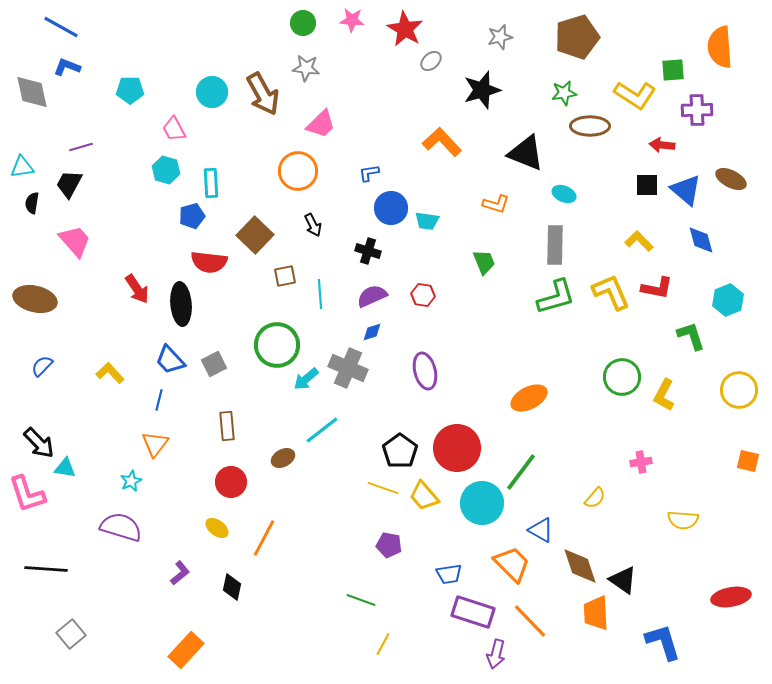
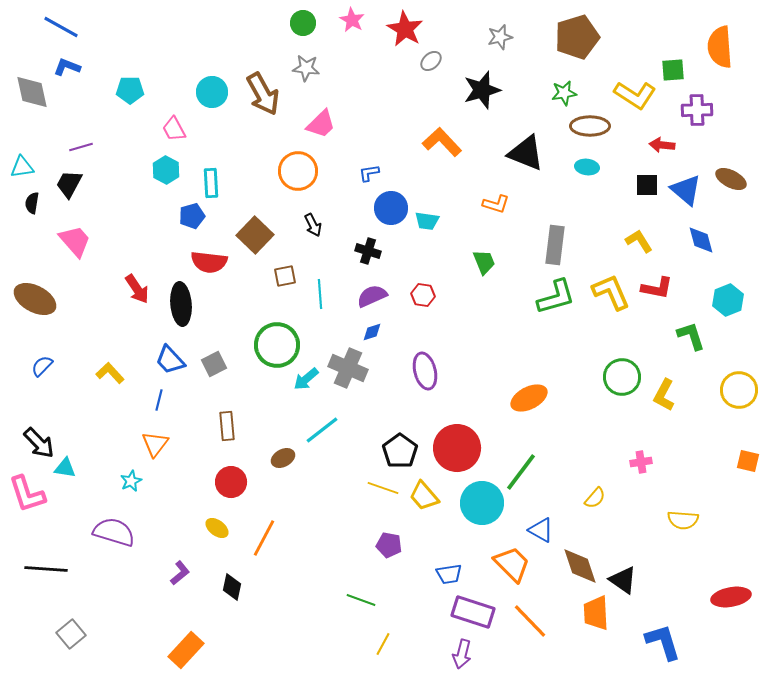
pink star at (352, 20): rotated 25 degrees clockwise
cyan hexagon at (166, 170): rotated 12 degrees clockwise
cyan ellipse at (564, 194): moved 23 px right, 27 px up; rotated 15 degrees counterclockwise
yellow L-shape at (639, 241): rotated 12 degrees clockwise
gray rectangle at (555, 245): rotated 6 degrees clockwise
brown ellipse at (35, 299): rotated 15 degrees clockwise
purple semicircle at (121, 527): moved 7 px left, 5 px down
purple arrow at (496, 654): moved 34 px left
